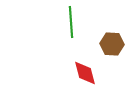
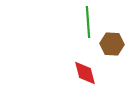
green line: moved 17 px right
